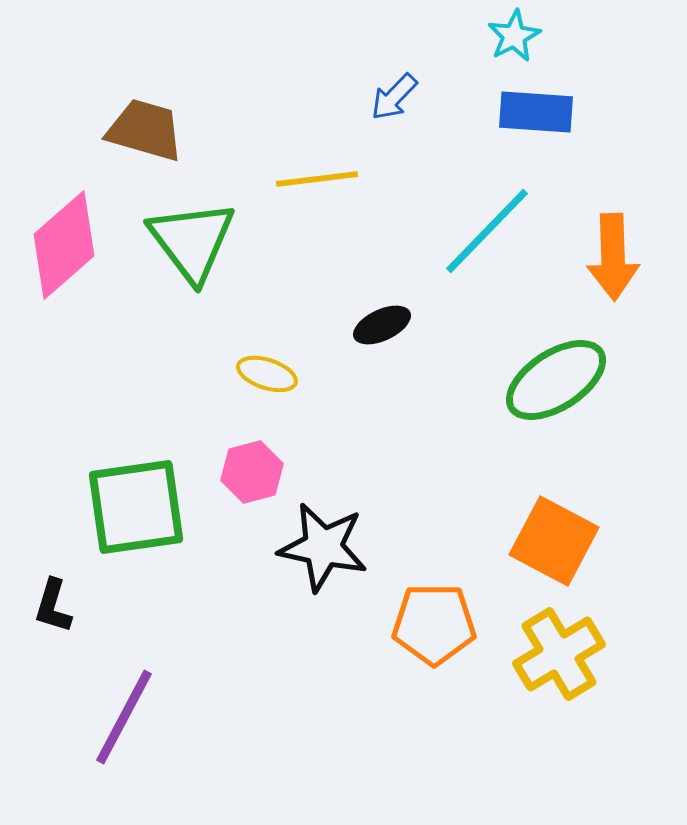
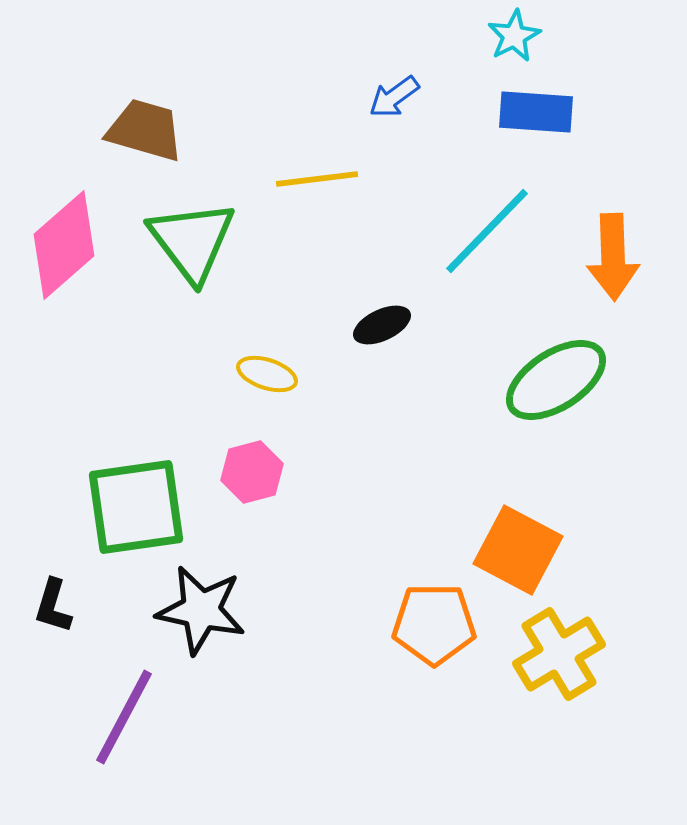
blue arrow: rotated 10 degrees clockwise
orange square: moved 36 px left, 9 px down
black star: moved 122 px left, 63 px down
